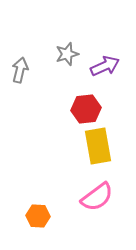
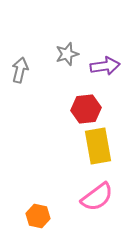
purple arrow: rotated 16 degrees clockwise
orange hexagon: rotated 10 degrees clockwise
